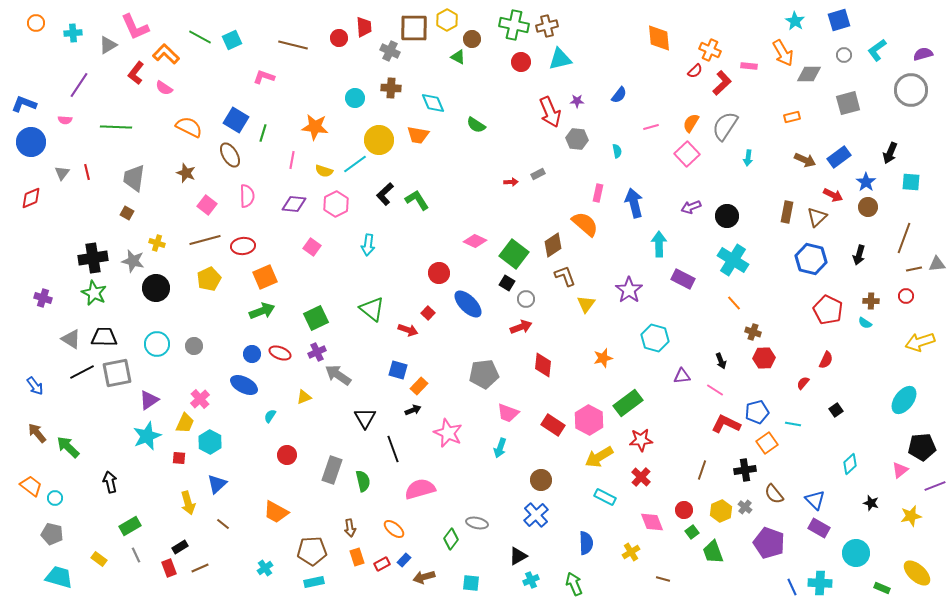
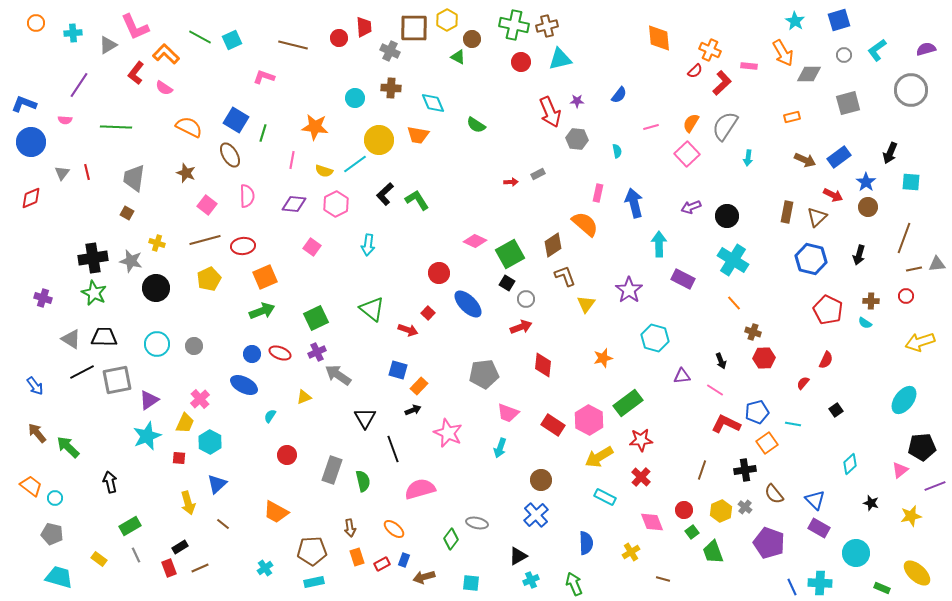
purple semicircle at (923, 54): moved 3 px right, 5 px up
green square at (514, 254): moved 4 px left; rotated 24 degrees clockwise
gray star at (133, 261): moved 2 px left
gray square at (117, 373): moved 7 px down
blue rectangle at (404, 560): rotated 24 degrees counterclockwise
